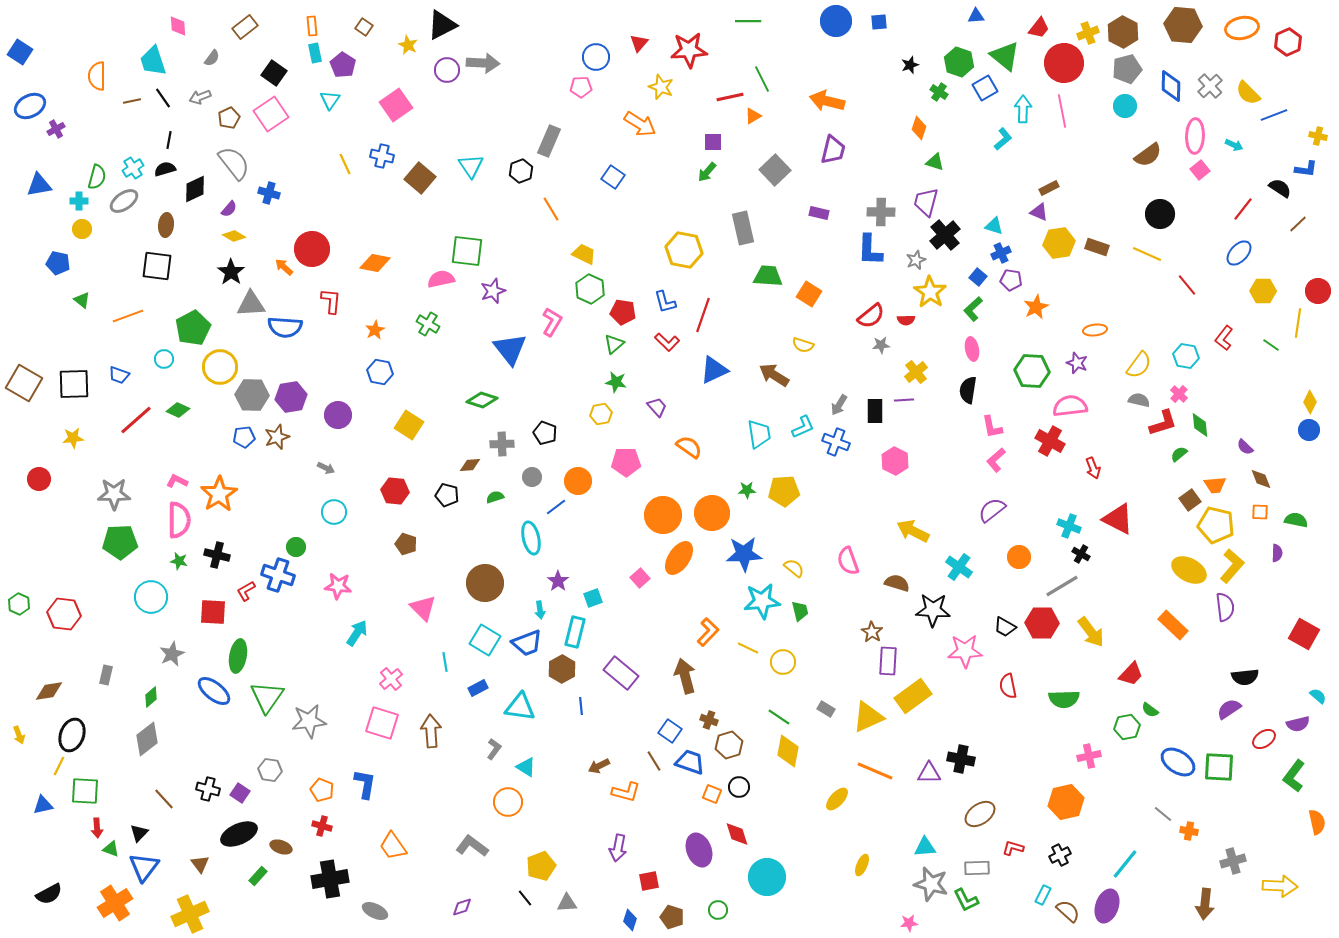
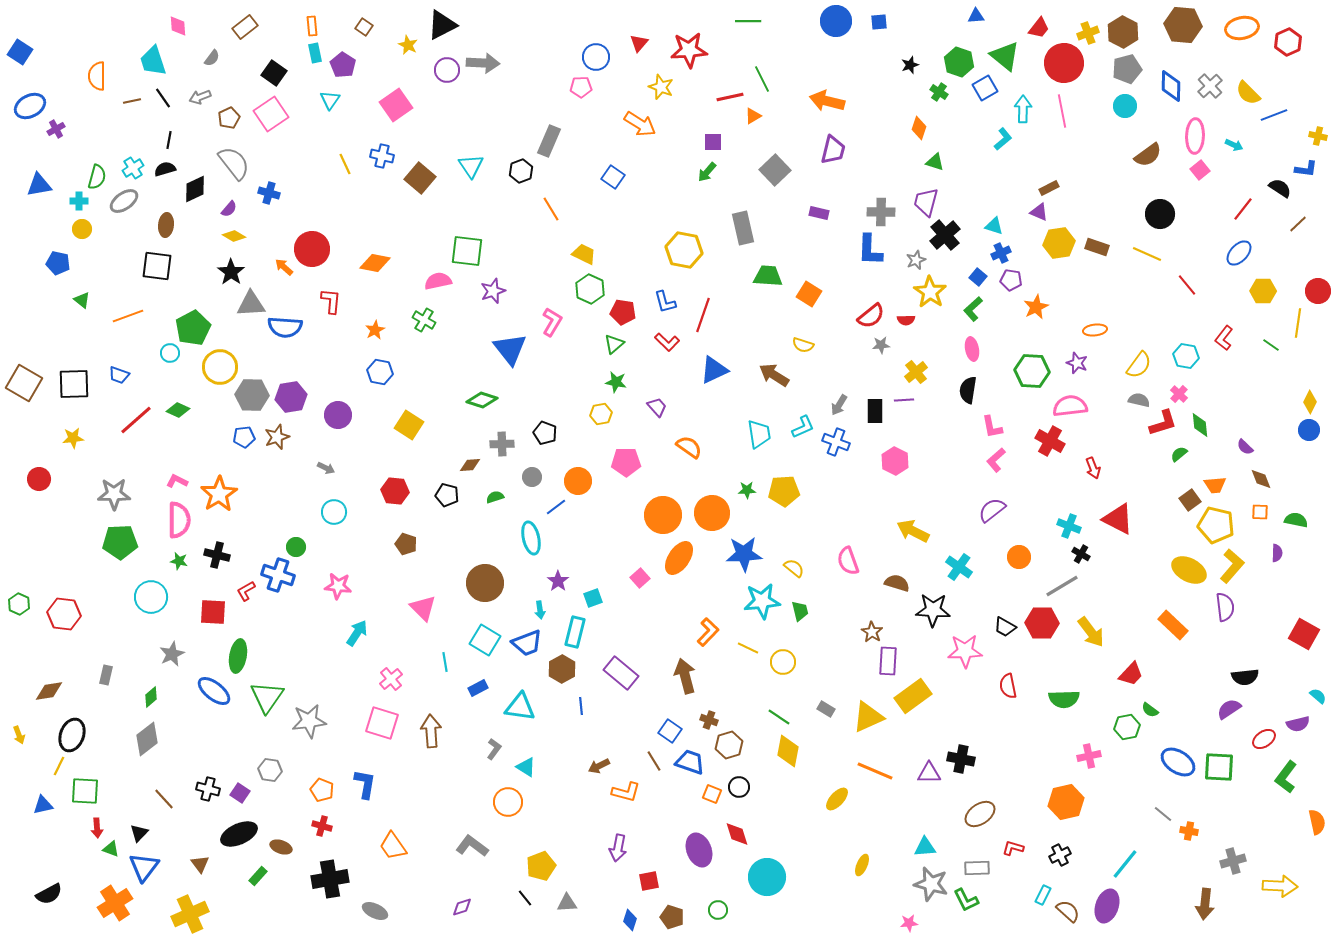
pink semicircle at (441, 279): moved 3 px left, 2 px down
green cross at (428, 324): moved 4 px left, 4 px up
cyan circle at (164, 359): moved 6 px right, 6 px up
green L-shape at (1294, 776): moved 8 px left, 1 px down
